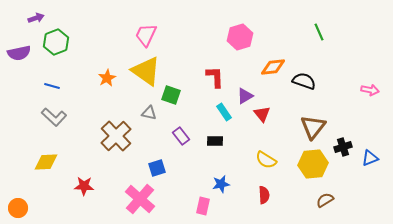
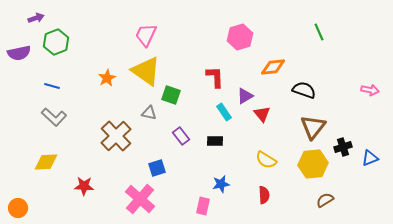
black semicircle: moved 9 px down
